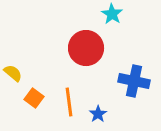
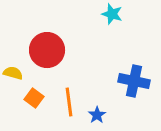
cyan star: rotated 15 degrees counterclockwise
red circle: moved 39 px left, 2 px down
yellow semicircle: rotated 24 degrees counterclockwise
blue star: moved 1 px left, 1 px down
